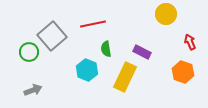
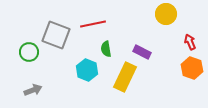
gray square: moved 4 px right, 1 px up; rotated 28 degrees counterclockwise
orange hexagon: moved 9 px right, 4 px up
